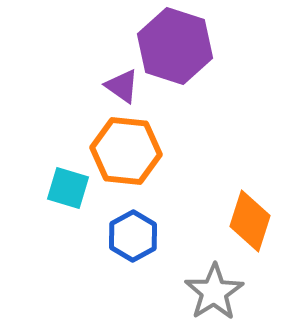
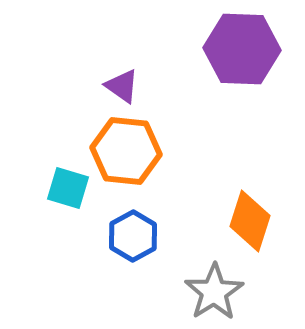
purple hexagon: moved 67 px right, 3 px down; rotated 16 degrees counterclockwise
